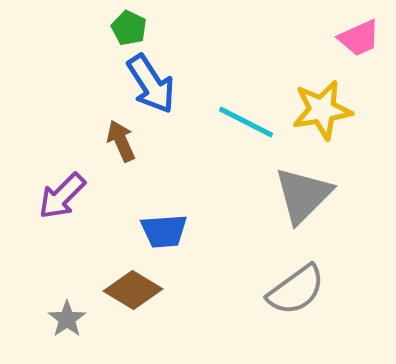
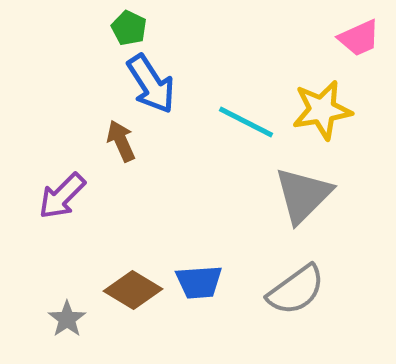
blue trapezoid: moved 35 px right, 51 px down
